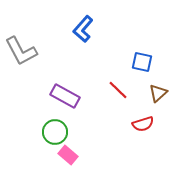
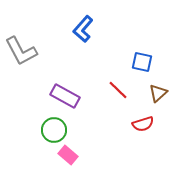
green circle: moved 1 px left, 2 px up
